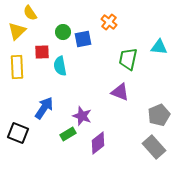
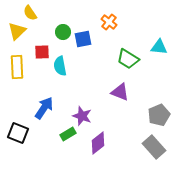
green trapezoid: rotated 70 degrees counterclockwise
